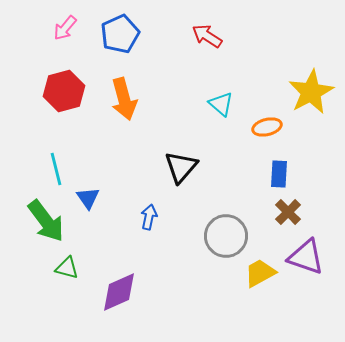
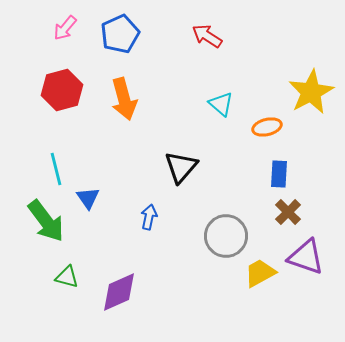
red hexagon: moved 2 px left, 1 px up
green triangle: moved 9 px down
